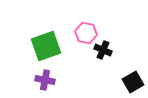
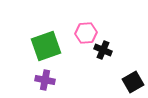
pink hexagon: rotated 15 degrees counterclockwise
